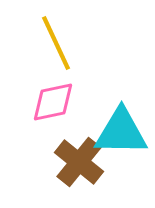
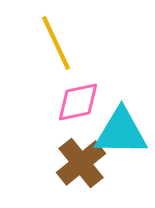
pink diamond: moved 25 px right
brown cross: moved 2 px right, 1 px down; rotated 12 degrees clockwise
